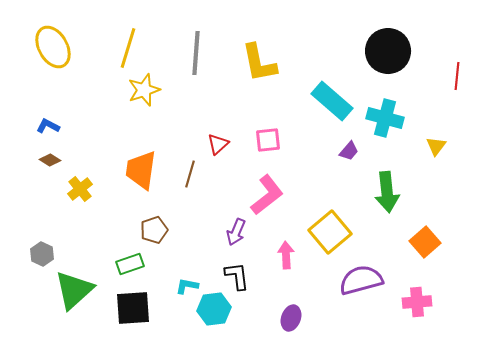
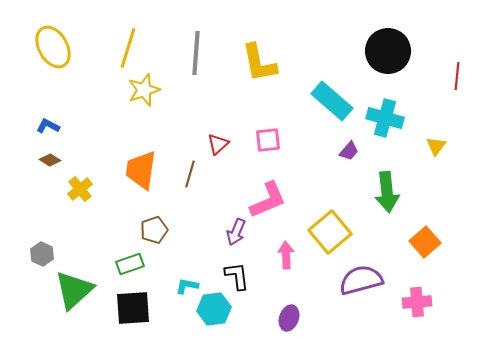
pink L-shape: moved 1 px right, 5 px down; rotated 15 degrees clockwise
purple ellipse: moved 2 px left
